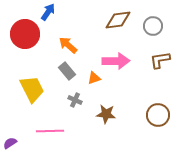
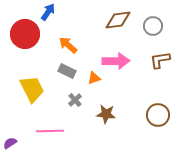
gray rectangle: rotated 24 degrees counterclockwise
gray cross: rotated 24 degrees clockwise
